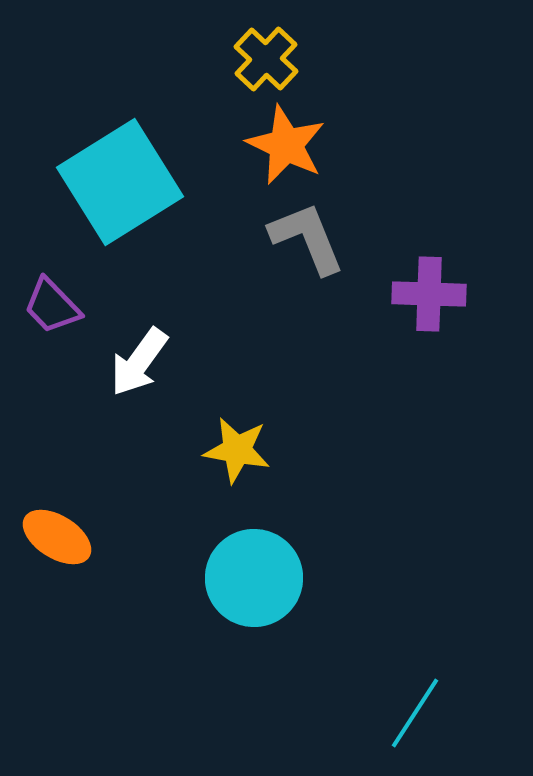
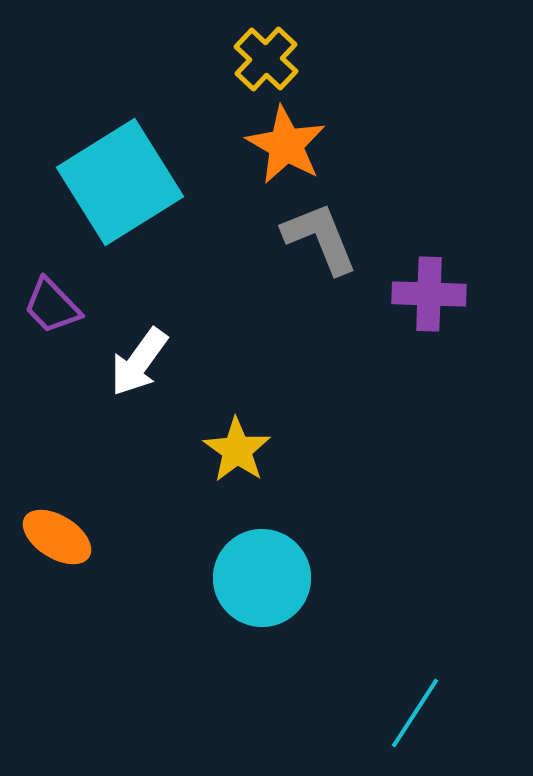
orange star: rotated 4 degrees clockwise
gray L-shape: moved 13 px right
yellow star: rotated 24 degrees clockwise
cyan circle: moved 8 px right
